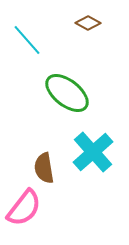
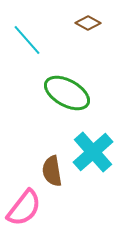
green ellipse: rotated 9 degrees counterclockwise
brown semicircle: moved 8 px right, 3 px down
